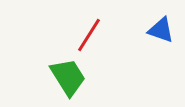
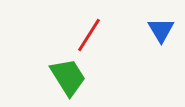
blue triangle: rotated 40 degrees clockwise
